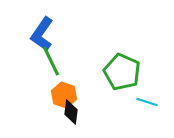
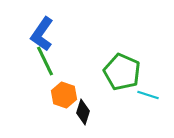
green line: moved 6 px left
cyan line: moved 1 px right, 7 px up
black diamond: moved 12 px right; rotated 10 degrees clockwise
